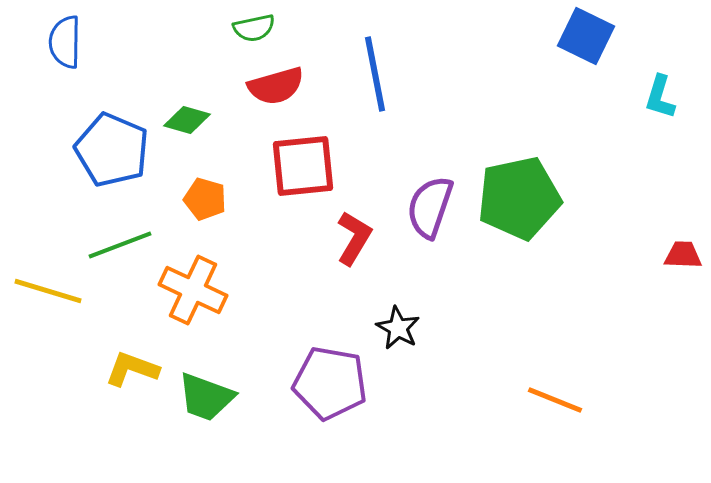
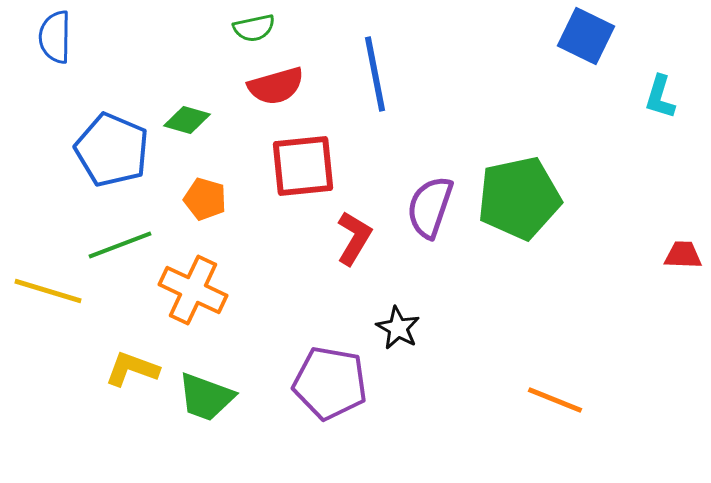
blue semicircle: moved 10 px left, 5 px up
